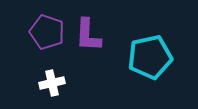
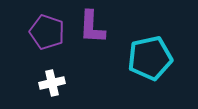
purple L-shape: moved 4 px right, 8 px up
cyan pentagon: moved 1 px down
